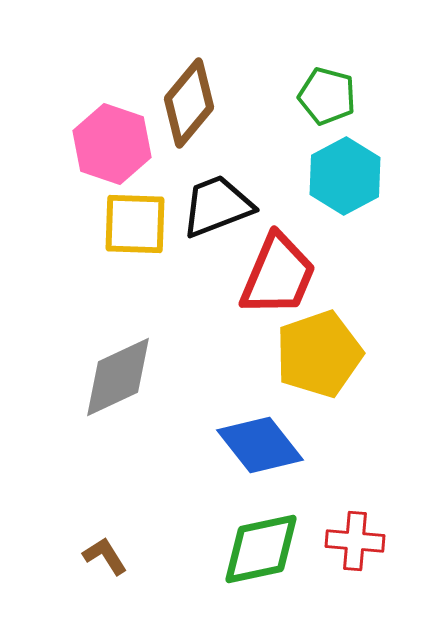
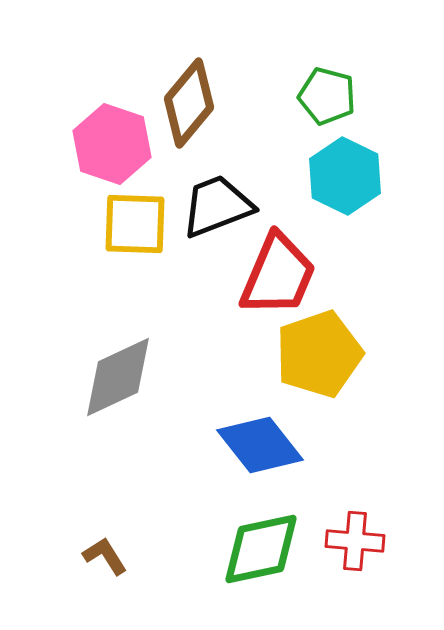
cyan hexagon: rotated 6 degrees counterclockwise
